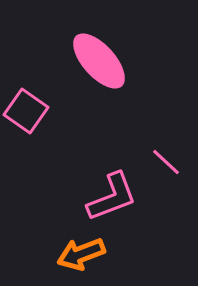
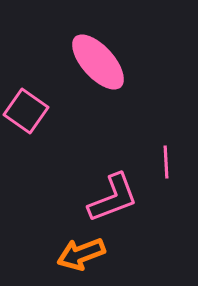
pink ellipse: moved 1 px left, 1 px down
pink line: rotated 44 degrees clockwise
pink L-shape: moved 1 px right, 1 px down
